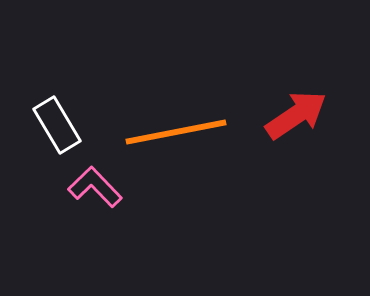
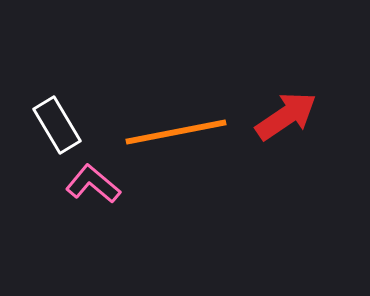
red arrow: moved 10 px left, 1 px down
pink L-shape: moved 2 px left, 3 px up; rotated 6 degrees counterclockwise
